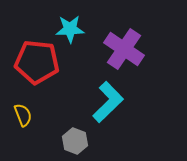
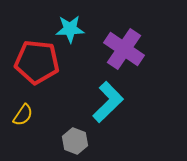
yellow semicircle: rotated 55 degrees clockwise
